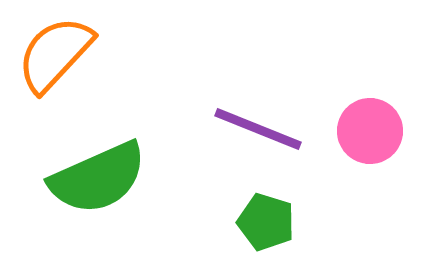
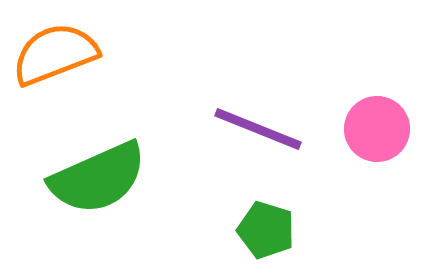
orange semicircle: rotated 26 degrees clockwise
pink circle: moved 7 px right, 2 px up
green pentagon: moved 8 px down
